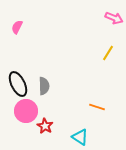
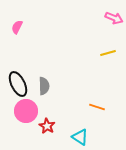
yellow line: rotated 42 degrees clockwise
red star: moved 2 px right
